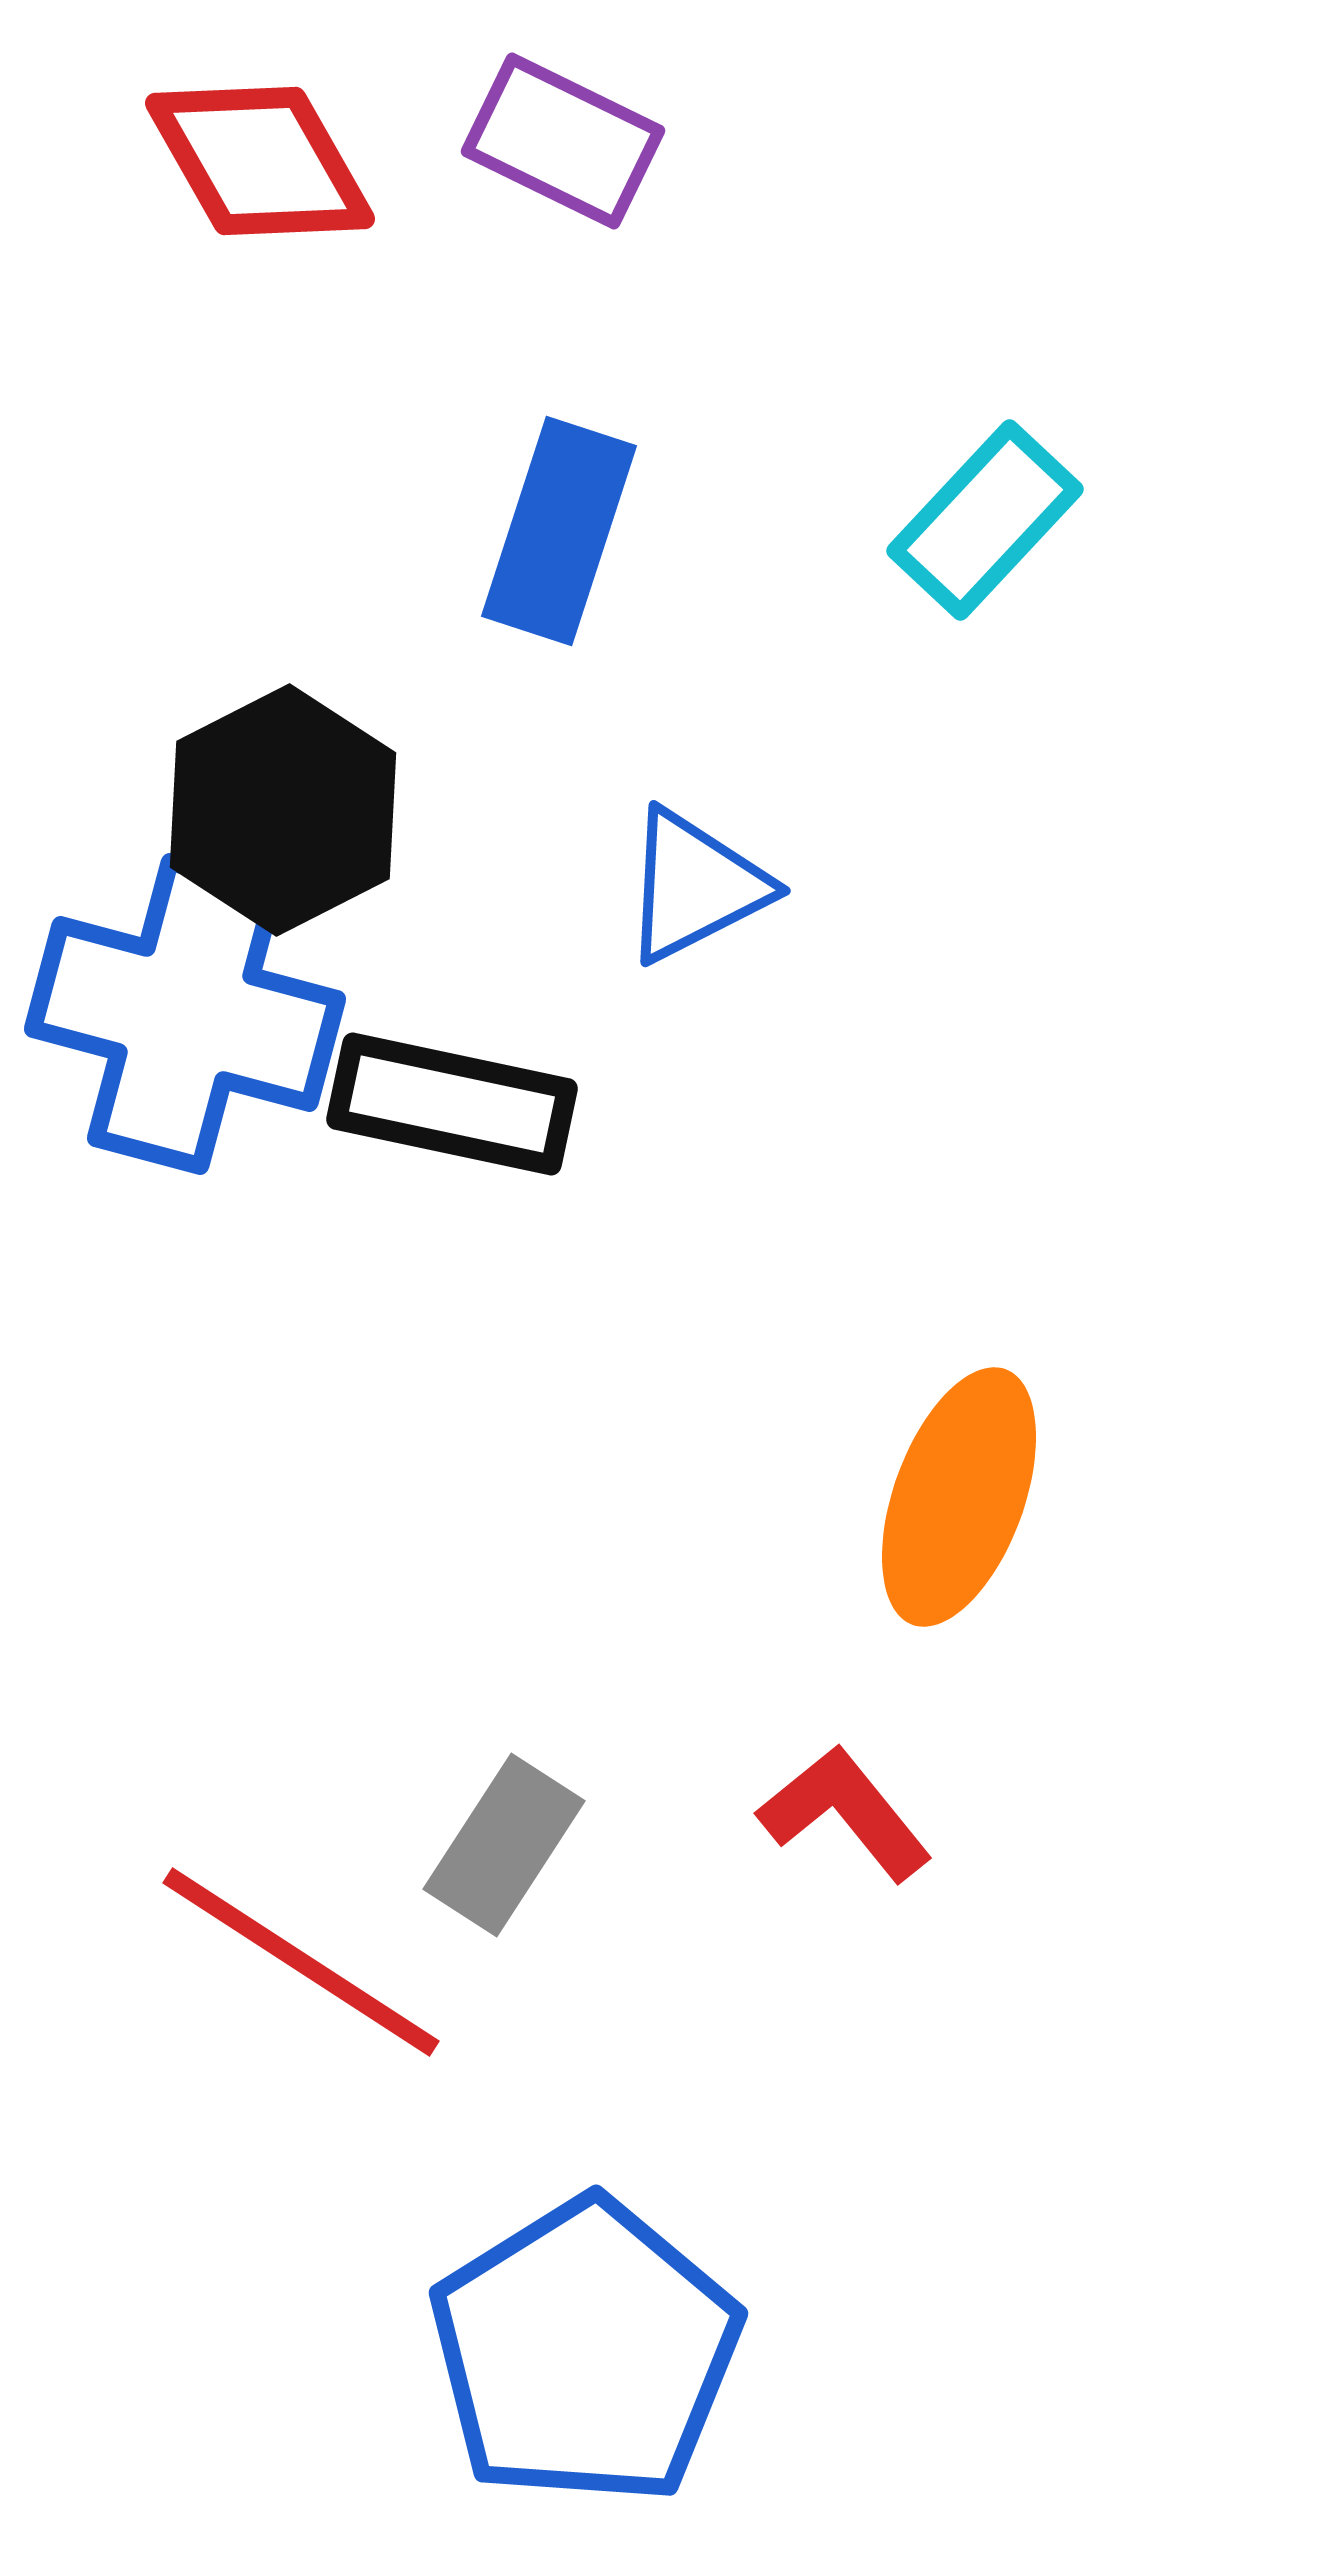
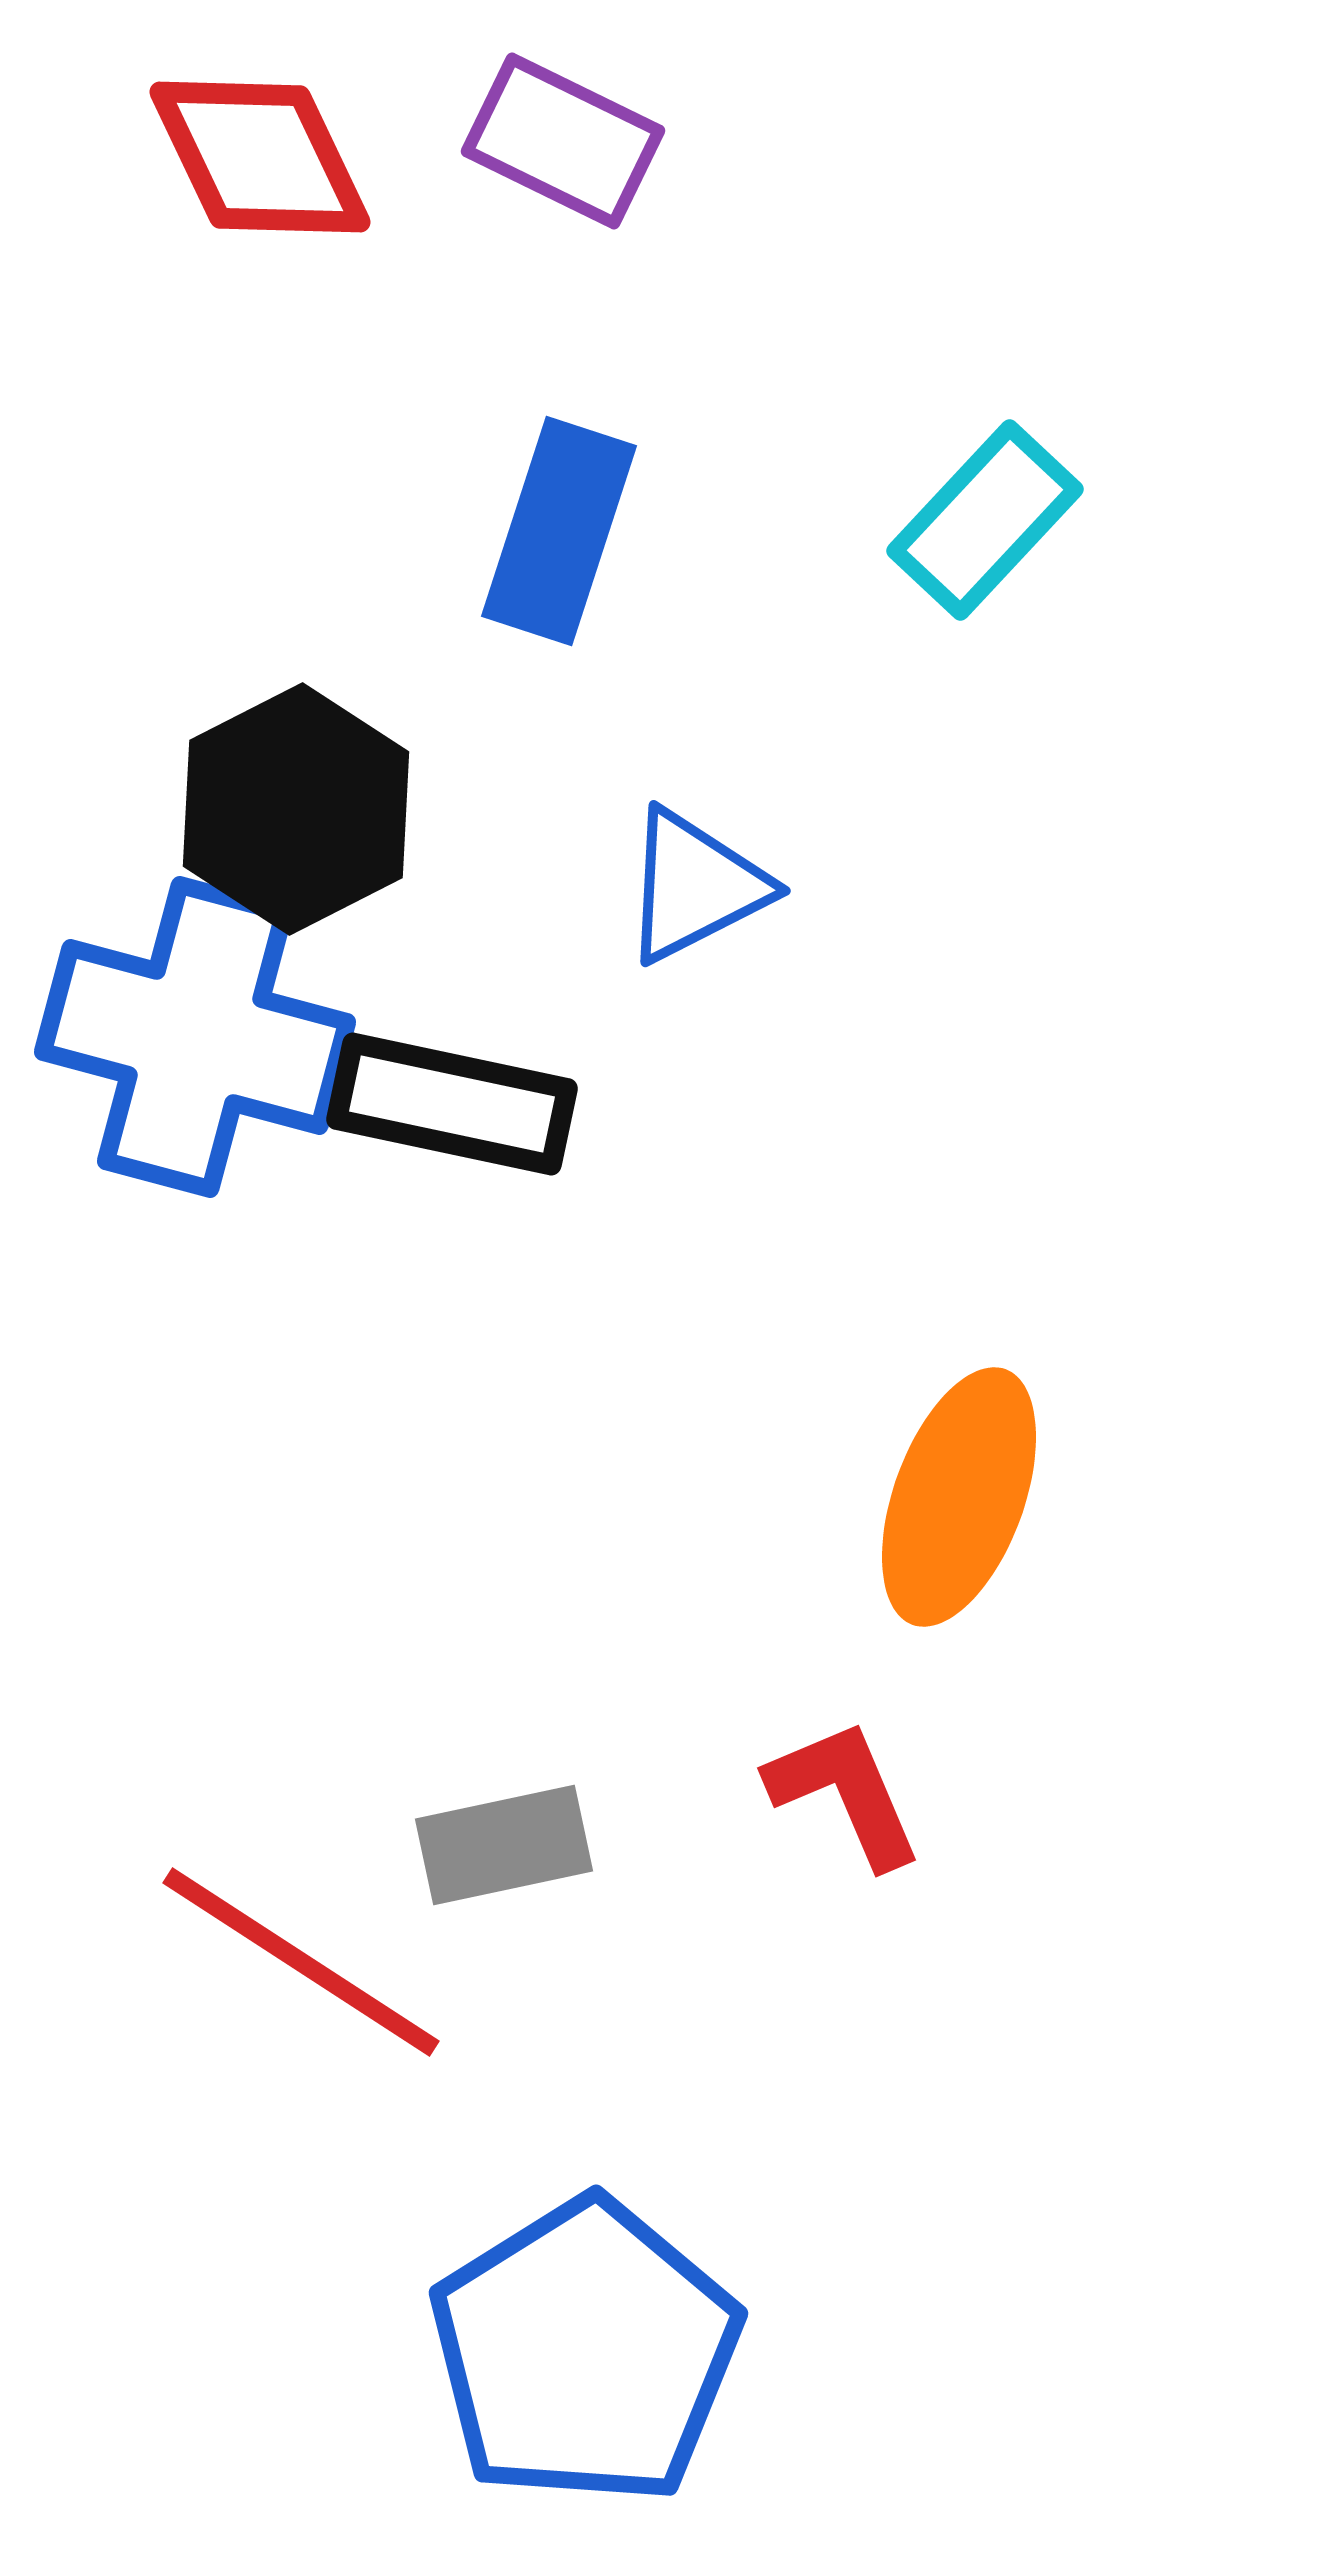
red diamond: moved 4 px up; rotated 4 degrees clockwise
black hexagon: moved 13 px right, 1 px up
blue cross: moved 10 px right, 23 px down
red L-shape: moved 20 px up; rotated 16 degrees clockwise
gray rectangle: rotated 45 degrees clockwise
